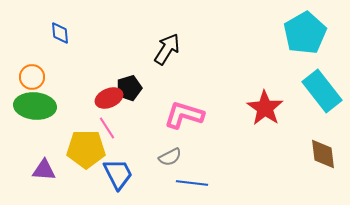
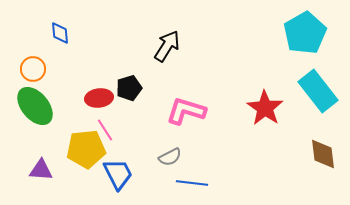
black arrow: moved 3 px up
orange circle: moved 1 px right, 8 px up
cyan rectangle: moved 4 px left
red ellipse: moved 10 px left; rotated 16 degrees clockwise
green ellipse: rotated 45 degrees clockwise
pink L-shape: moved 2 px right, 4 px up
pink line: moved 2 px left, 2 px down
yellow pentagon: rotated 6 degrees counterclockwise
purple triangle: moved 3 px left
